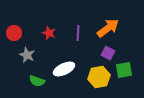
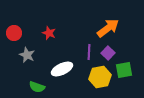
purple line: moved 11 px right, 19 px down
purple square: rotated 16 degrees clockwise
white ellipse: moved 2 px left
yellow hexagon: moved 1 px right
green semicircle: moved 6 px down
